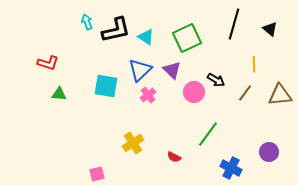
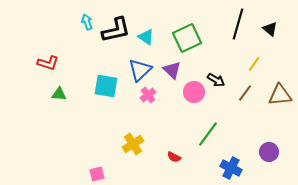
black line: moved 4 px right
yellow line: rotated 35 degrees clockwise
yellow cross: moved 1 px down
